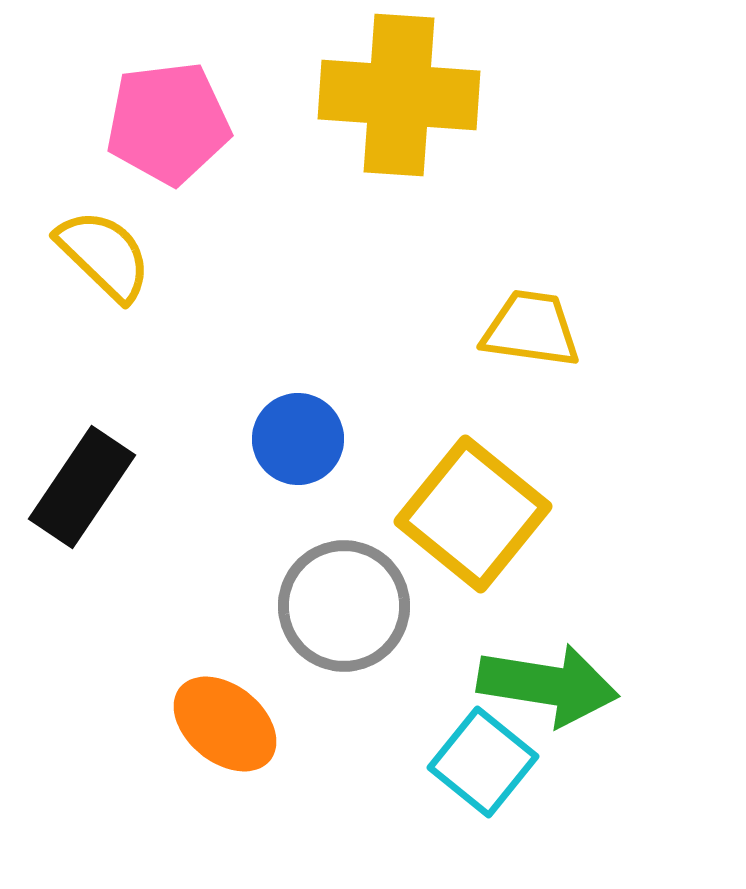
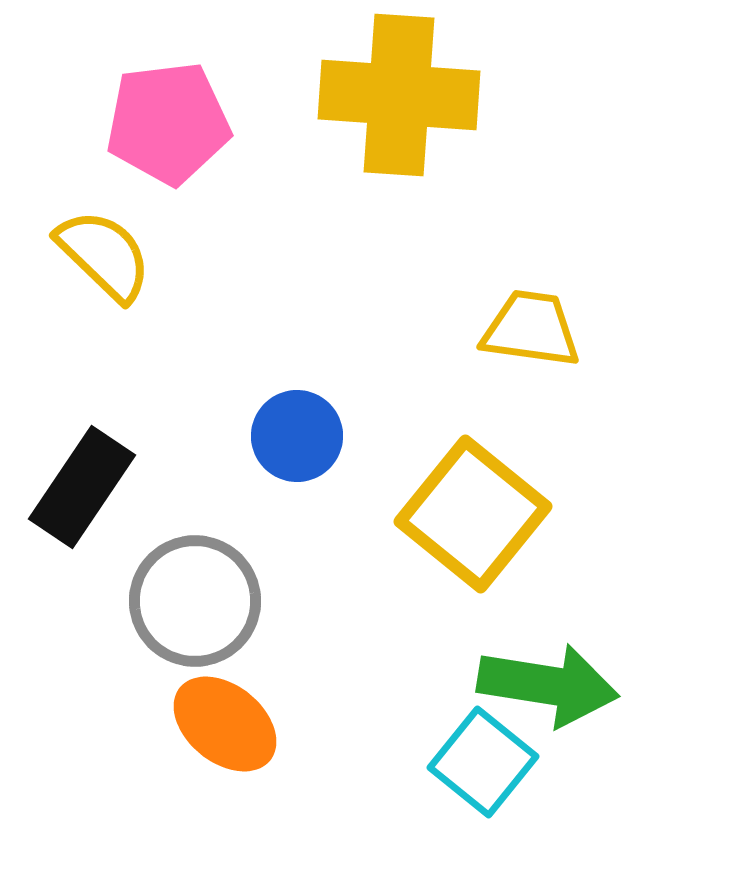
blue circle: moved 1 px left, 3 px up
gray circle: moved 149 px left, 5 px up
